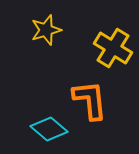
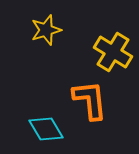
yellow cross: moved 4 px down
cyan diamond: moved 3 px left; rotated 18 degrees clockwise
